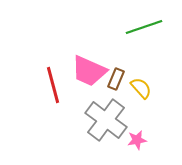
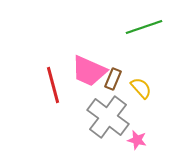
brown rectangle: moved 3 px left
gray cross: moved 2 px right, 3 px up
pink star: rotated 24 degrees clockwise
